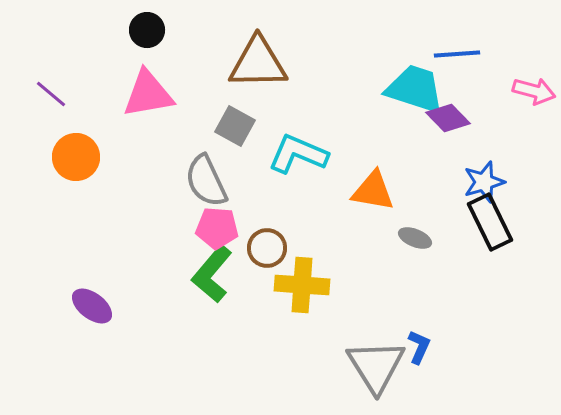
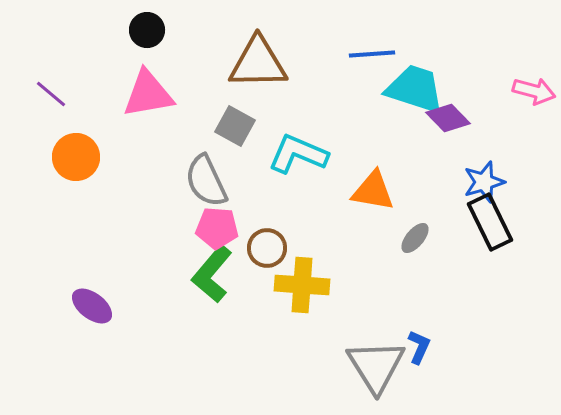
blue line: moved 85 px left
gray ellipse: rotated 72 degrees counterclockwise
